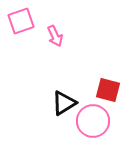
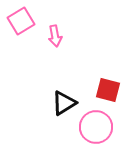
pink square: rotated 12 degrees counterclockwise
pink arrow: rotated 15 degrees clockwise
pink circle: moved 3 px right, 6 px down
